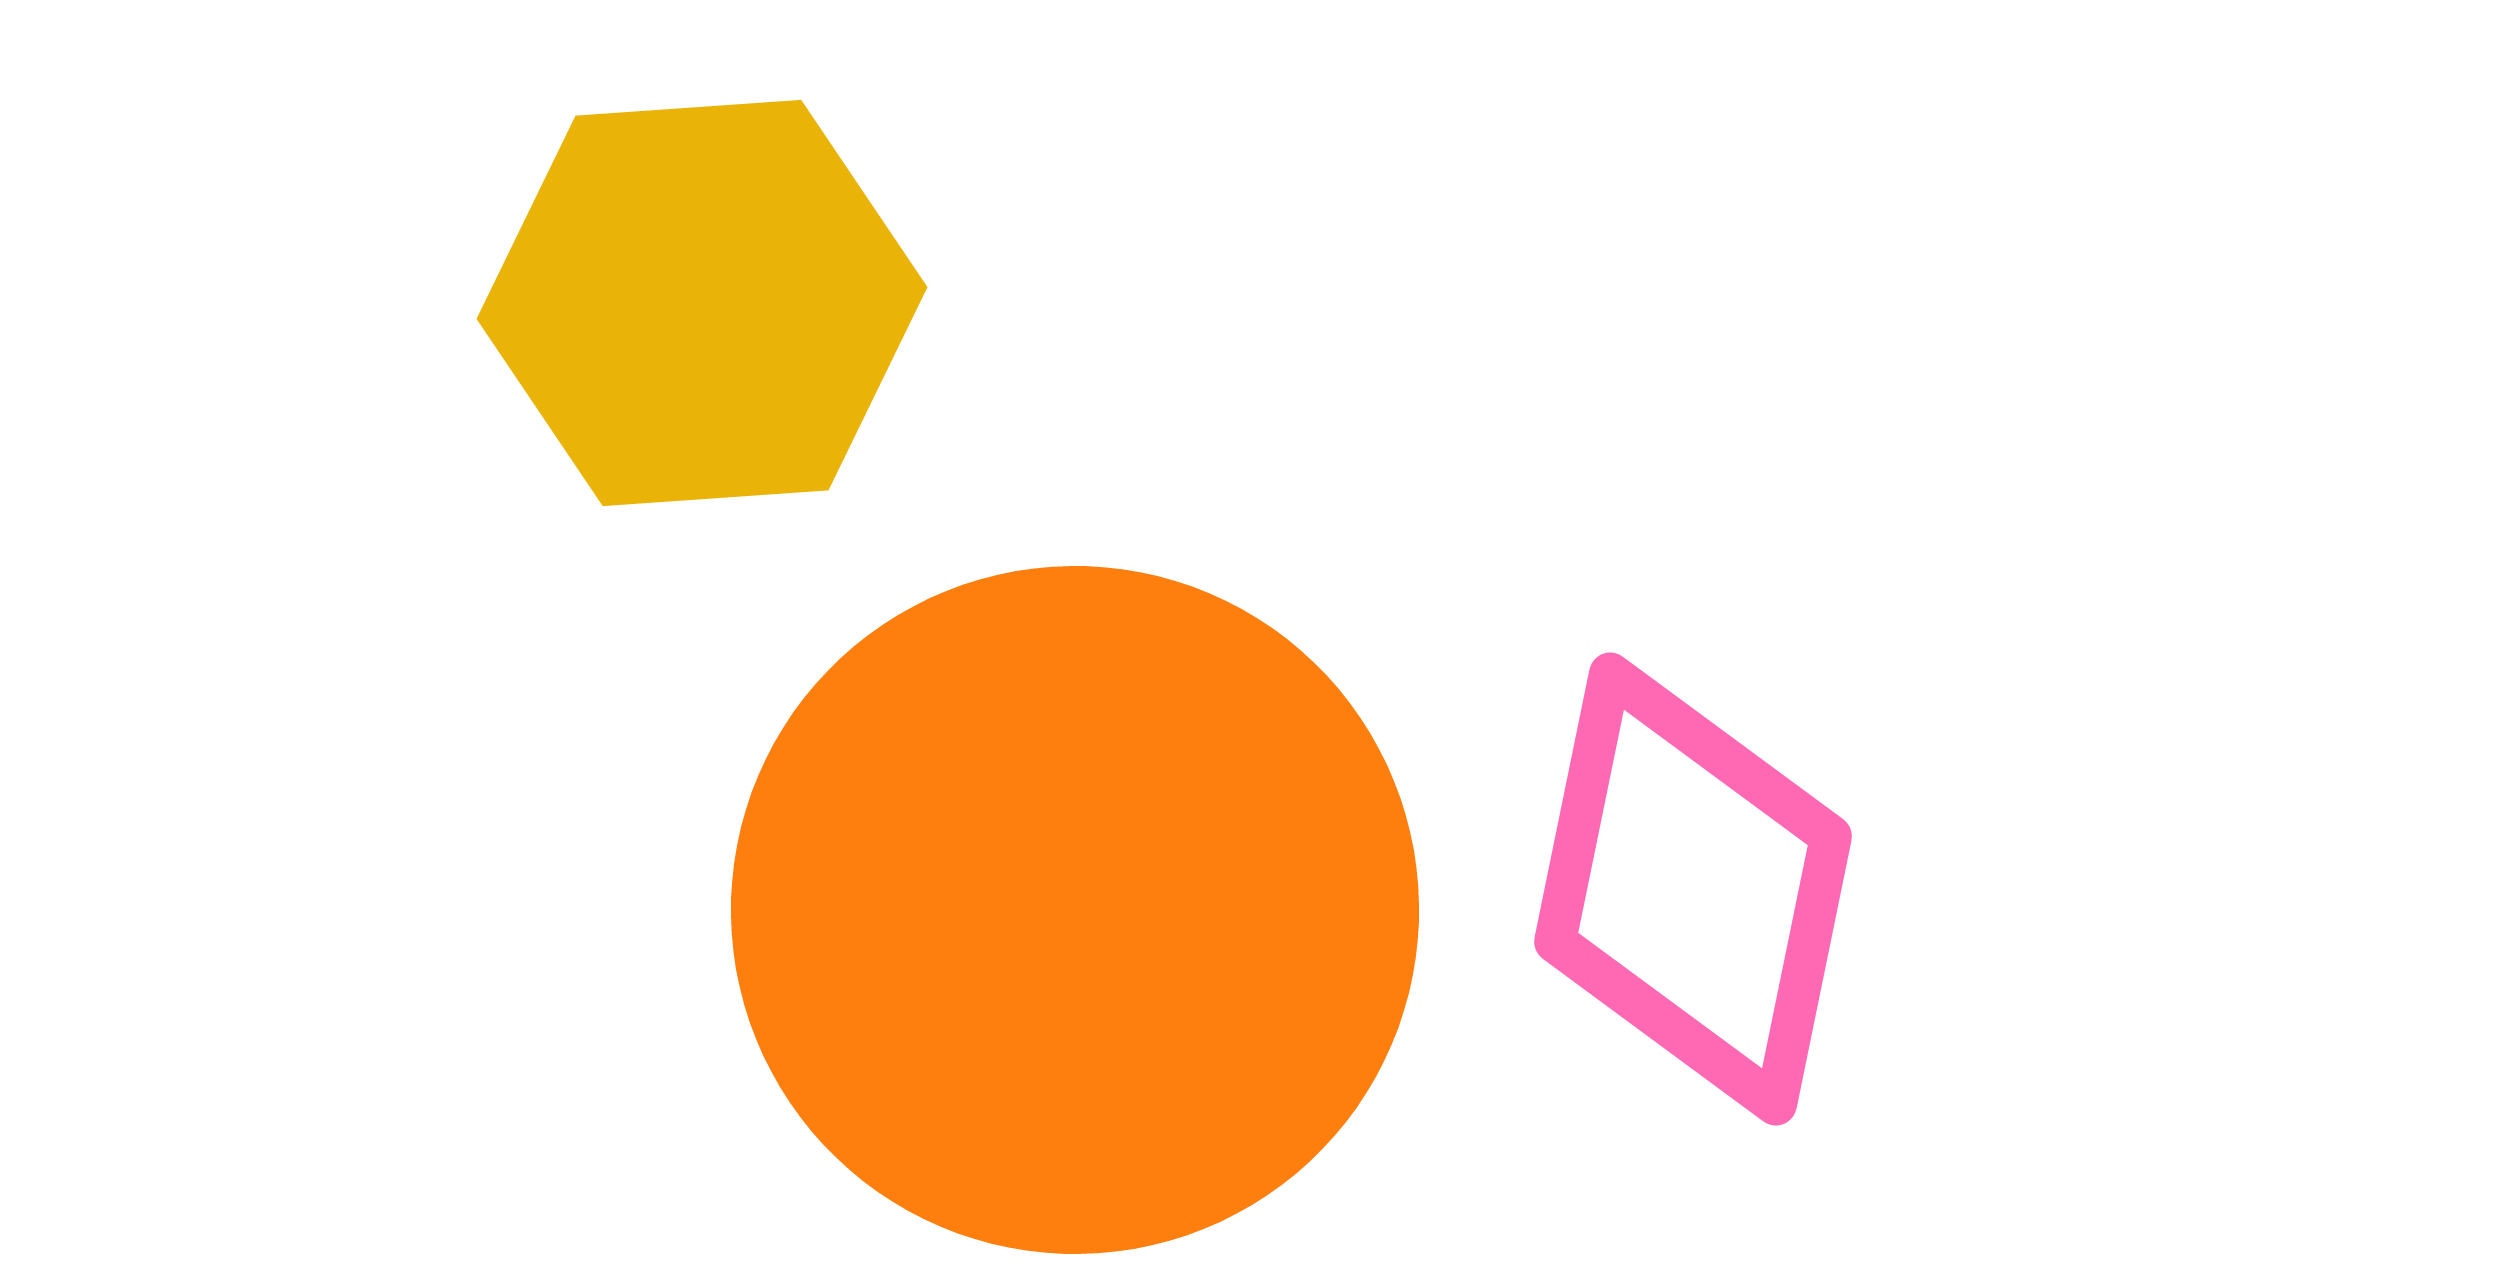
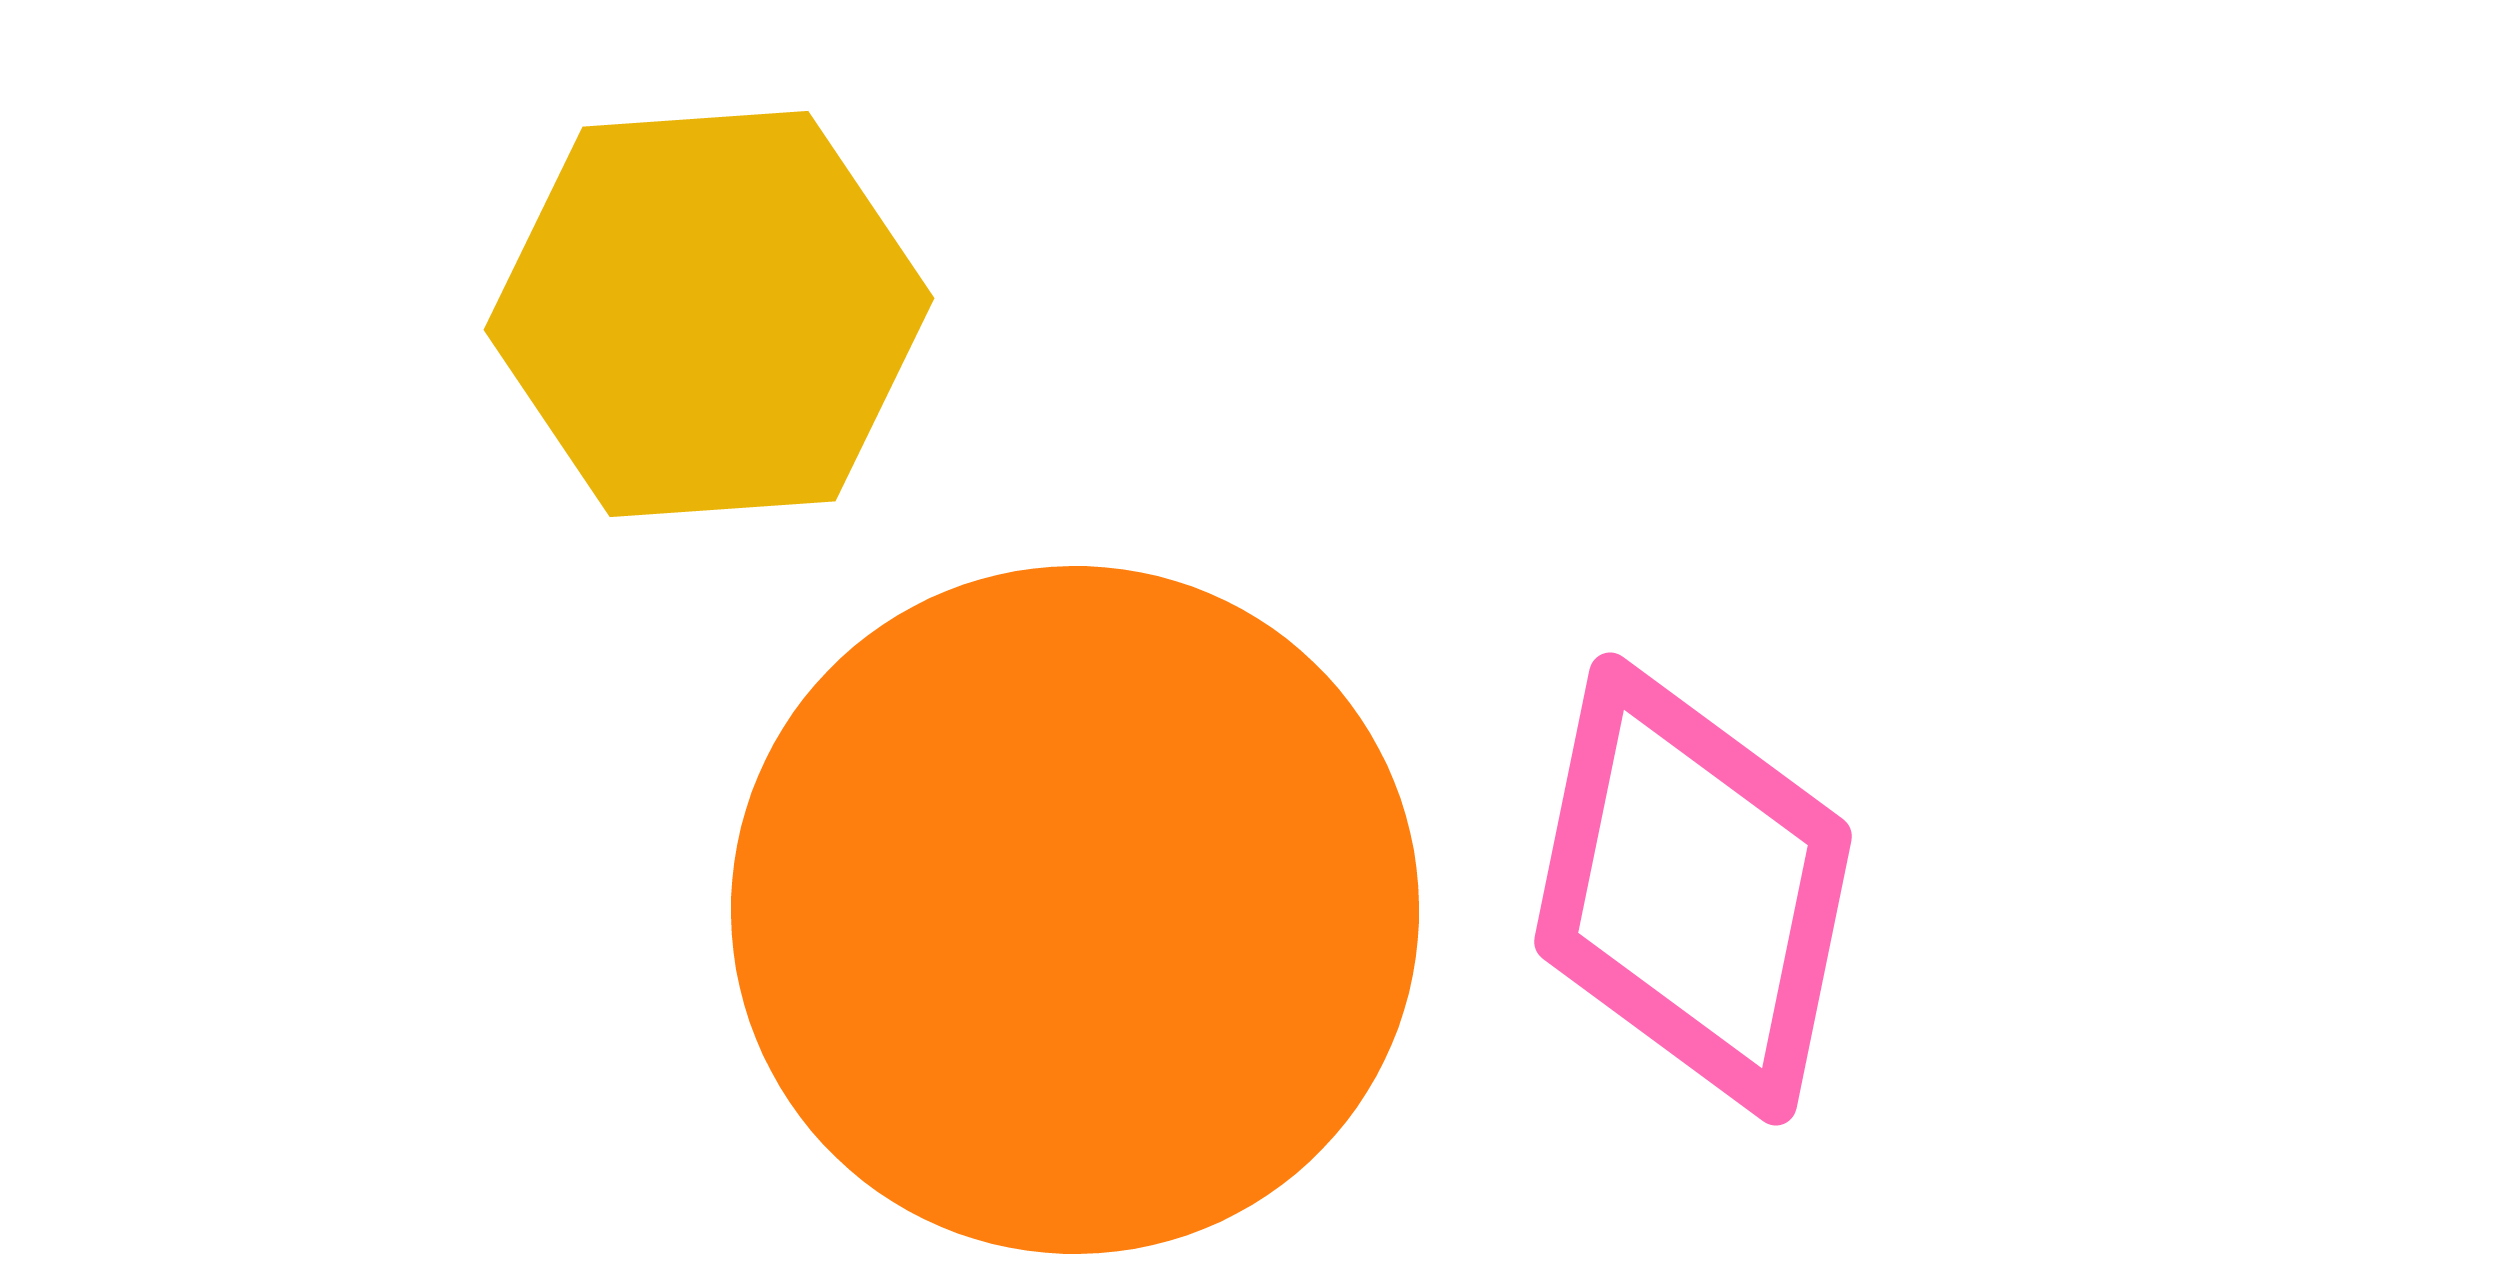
yellow hexagon: moved 7 px right, 11 px down
